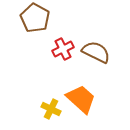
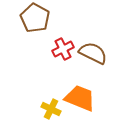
brown semicircle: moved 3 px left, 1 px down
orange trapezoid: moved 1 px left, 1 px up; rotated 20 degrees counterclockwise
